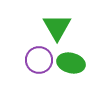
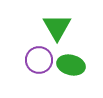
green ellipse: moved 2 px down
